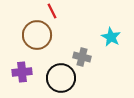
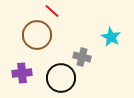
red line: rotated 21 degrees counterclockwise
purple cross: moved 1 px down
